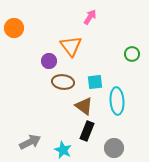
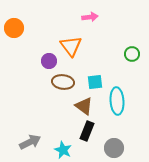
pink arrow: rotated 49 degrees clockwise
